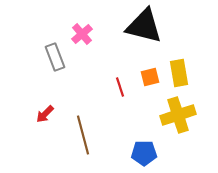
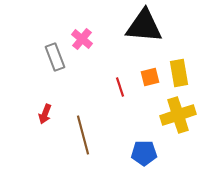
black triangle: rotated 9 degrees counterclockwise
pink cross: moved 5 px down; rotated 10 degrees counterclockwise
red arrow: rotated 24 degrees counterclockwise
